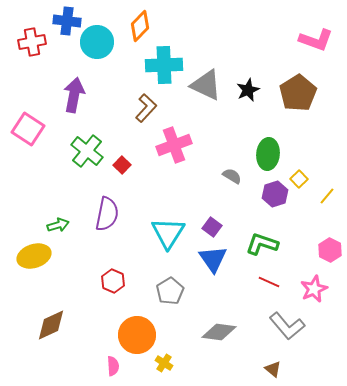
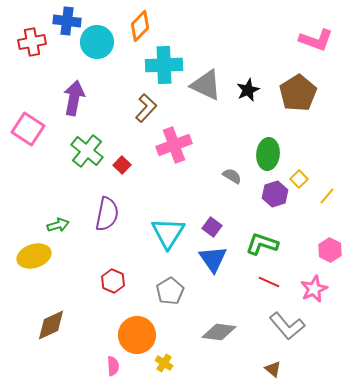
purple arrow: moved 3 px down
